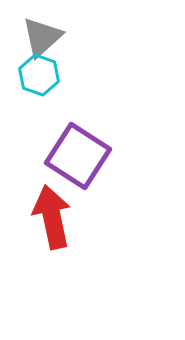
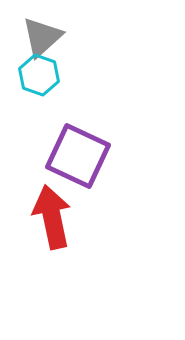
purple square: rotated 8 degrees counterclockwise
